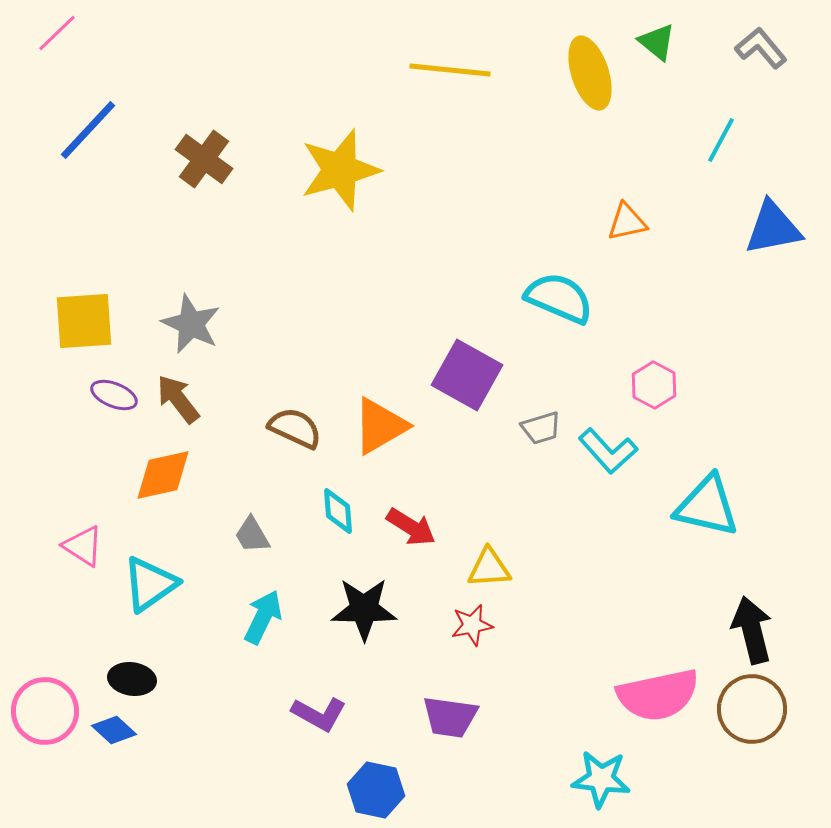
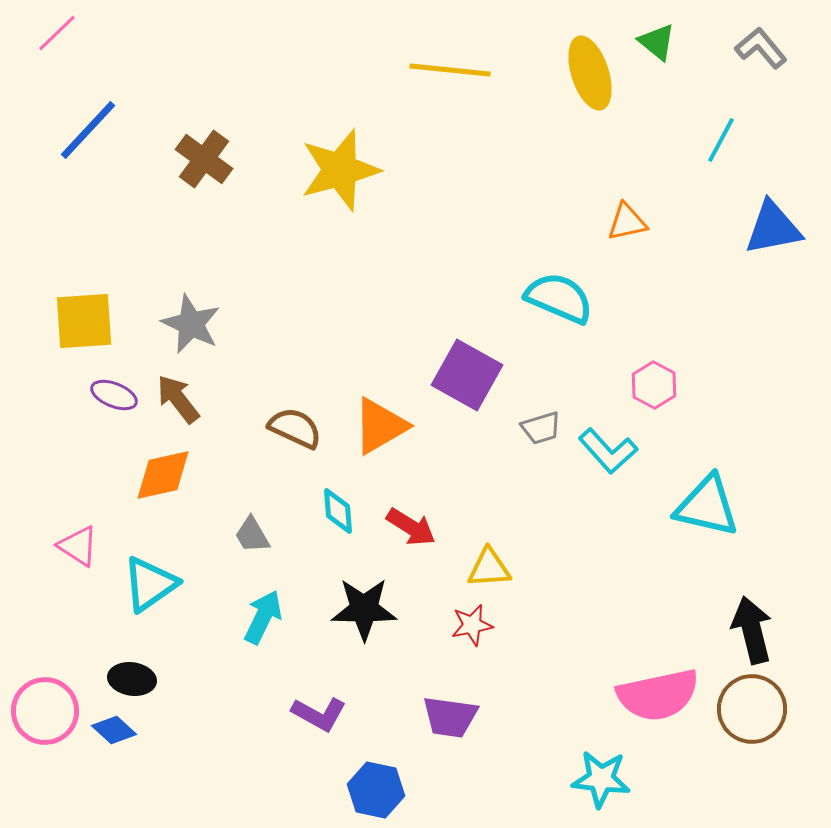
pink triangle at (83, 546): moved 5 px left
